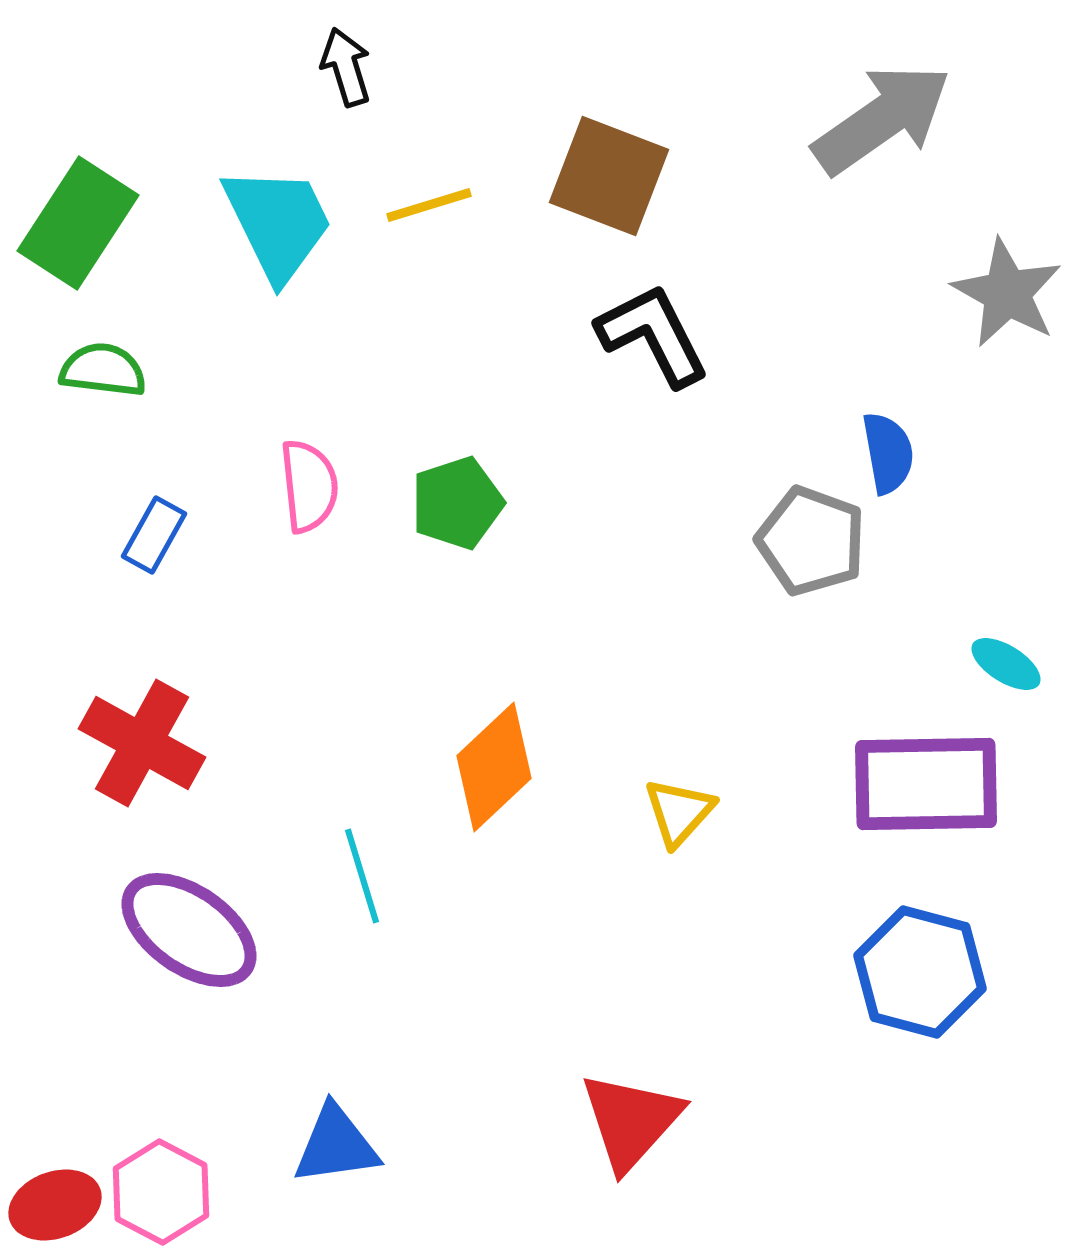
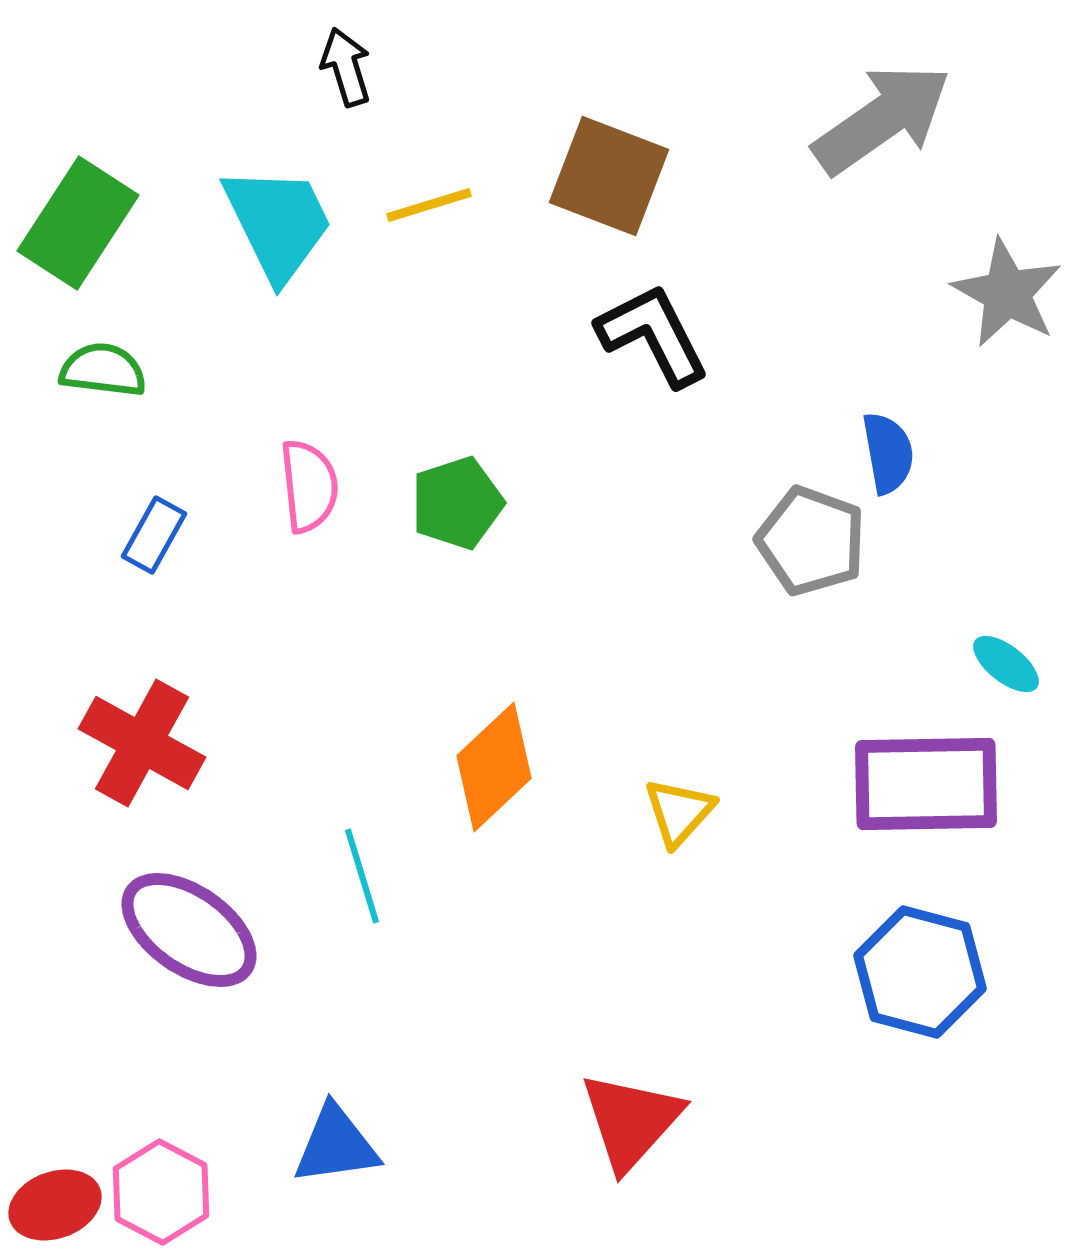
cyan ellipse: rotated 6 degrees clockwise
